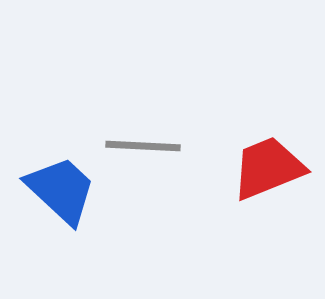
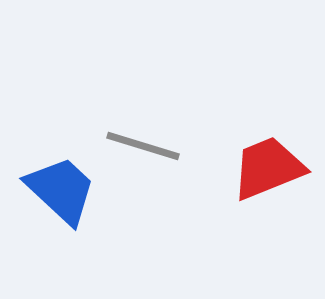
gray line: rotated 14 degrees clockwise
